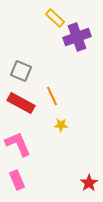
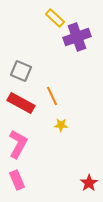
pink L-shape: rotated 52 degrees clockwise
